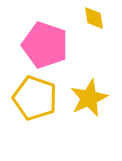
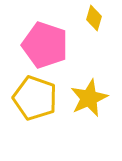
yellow diamond: rotated 25 degrees clockwise
